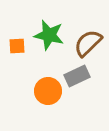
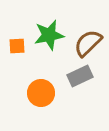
green star: rotated 24 degrees counterclockwise
gray rectangle: moved 3 px right
orange circle: moved 7 px left, 2 px down
